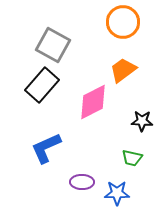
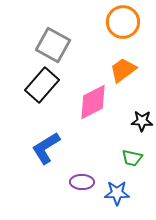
blue L-shape: rotated 8 degrees counterclockwise
